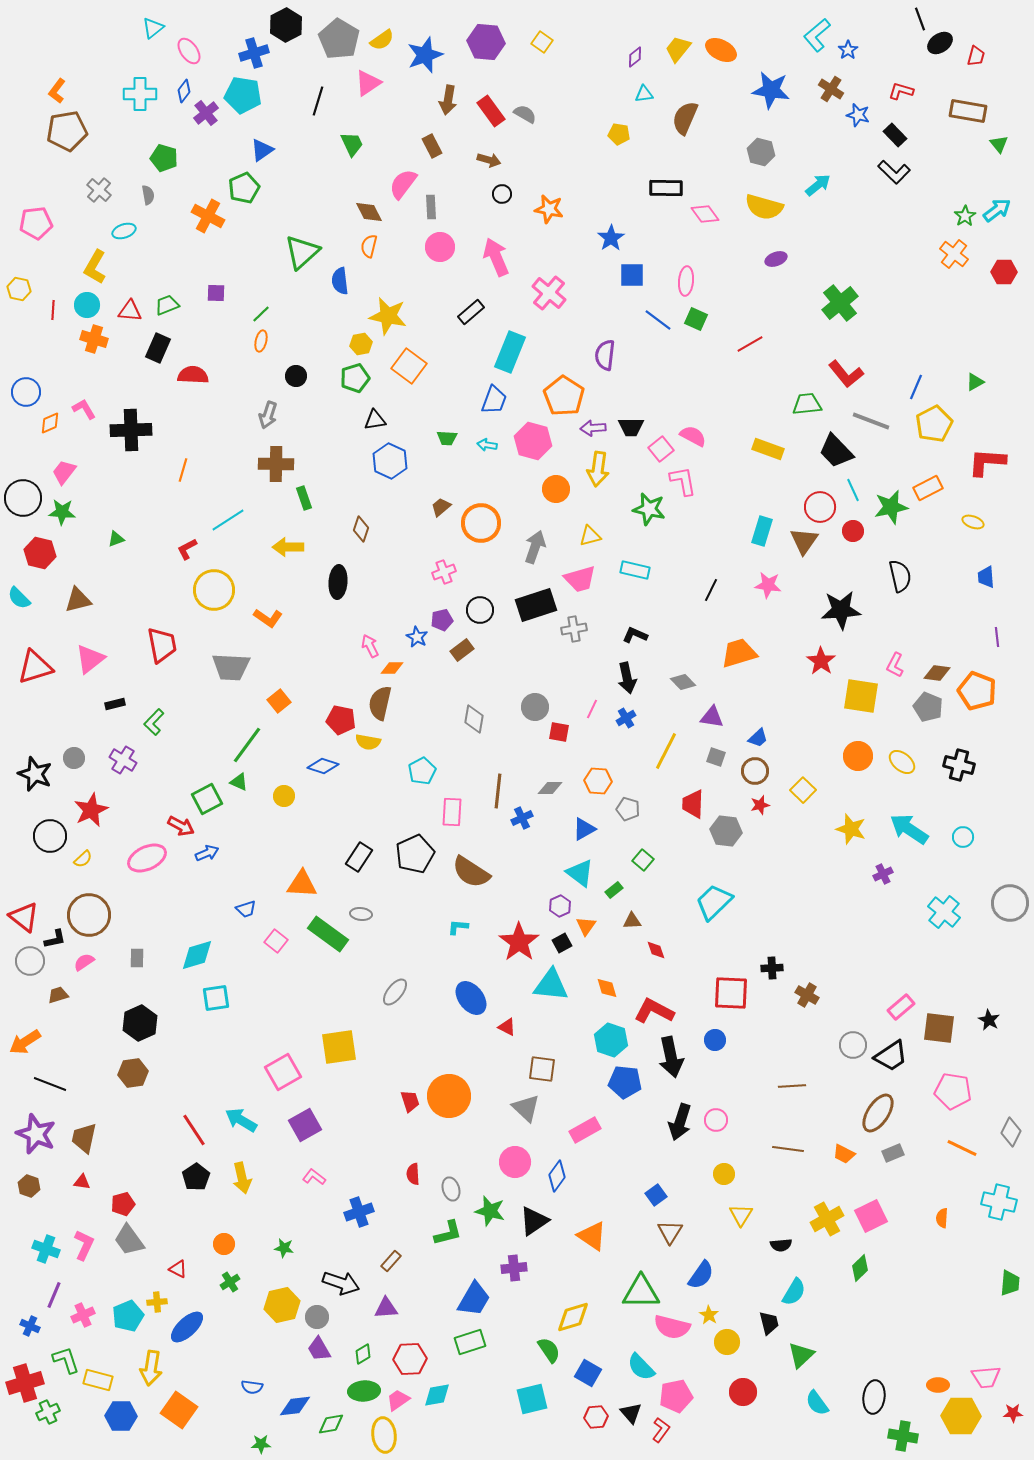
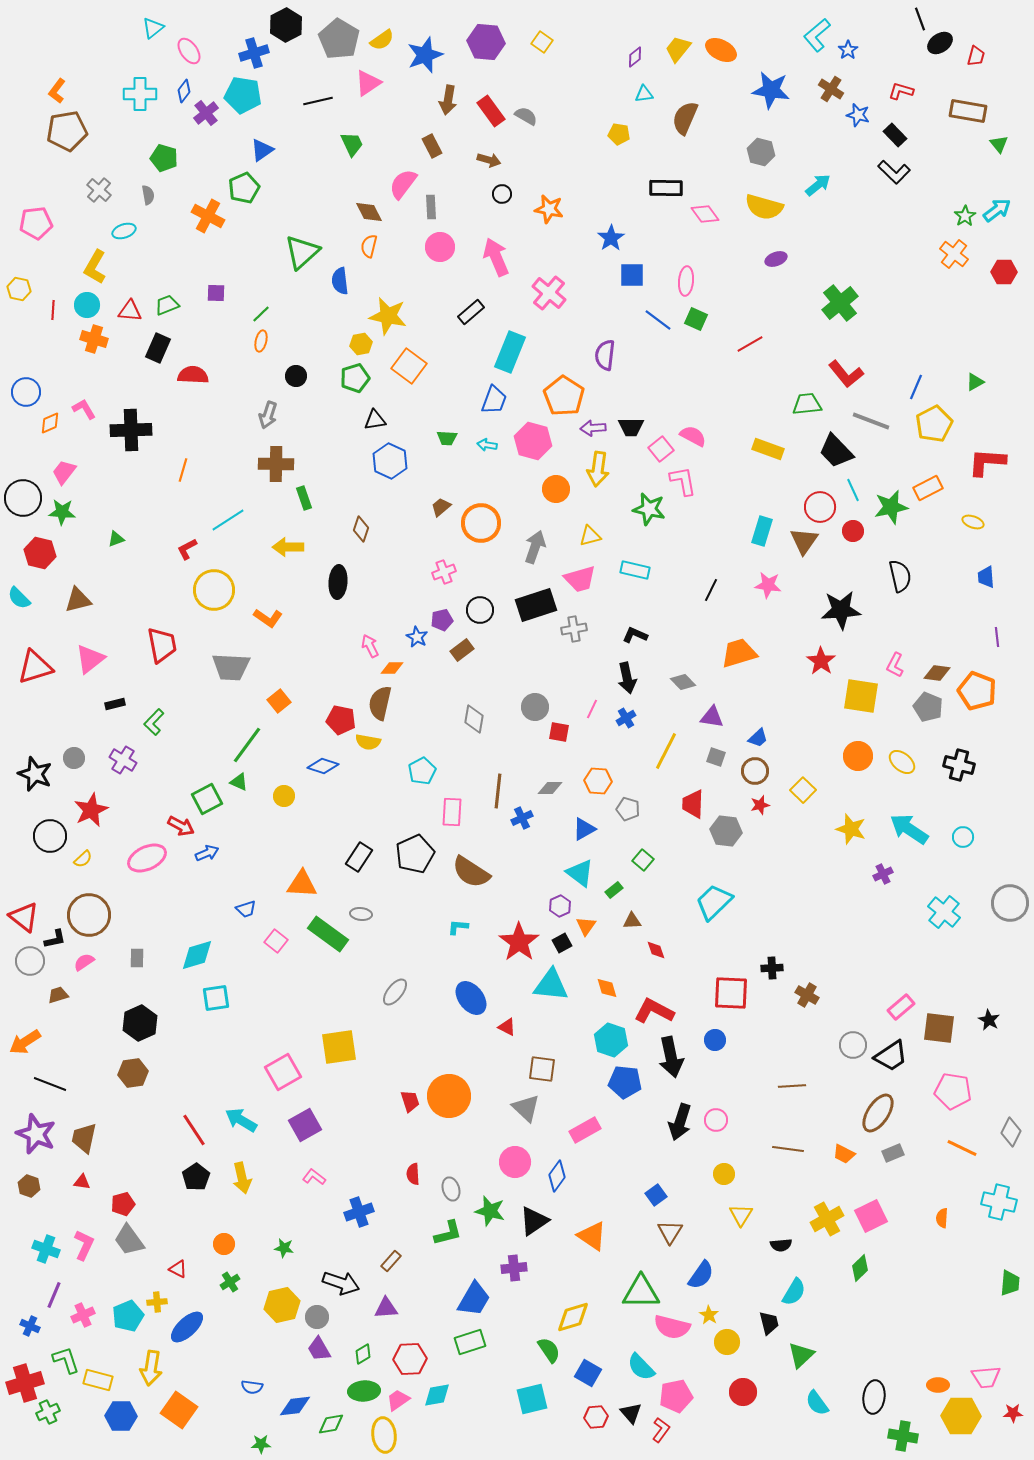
black line at (318, 101): rotated 60 degrees clockwise
gray semicircle at (525, 114): moved 1 px right, 2 px down
